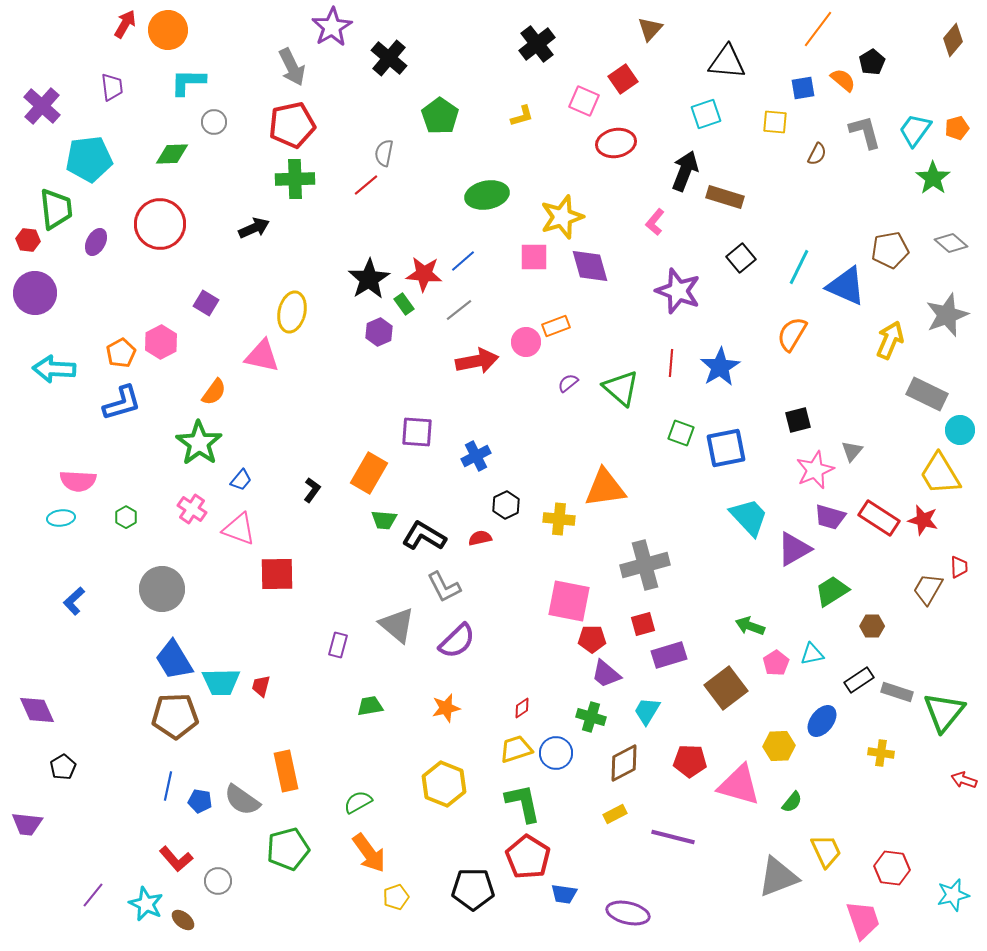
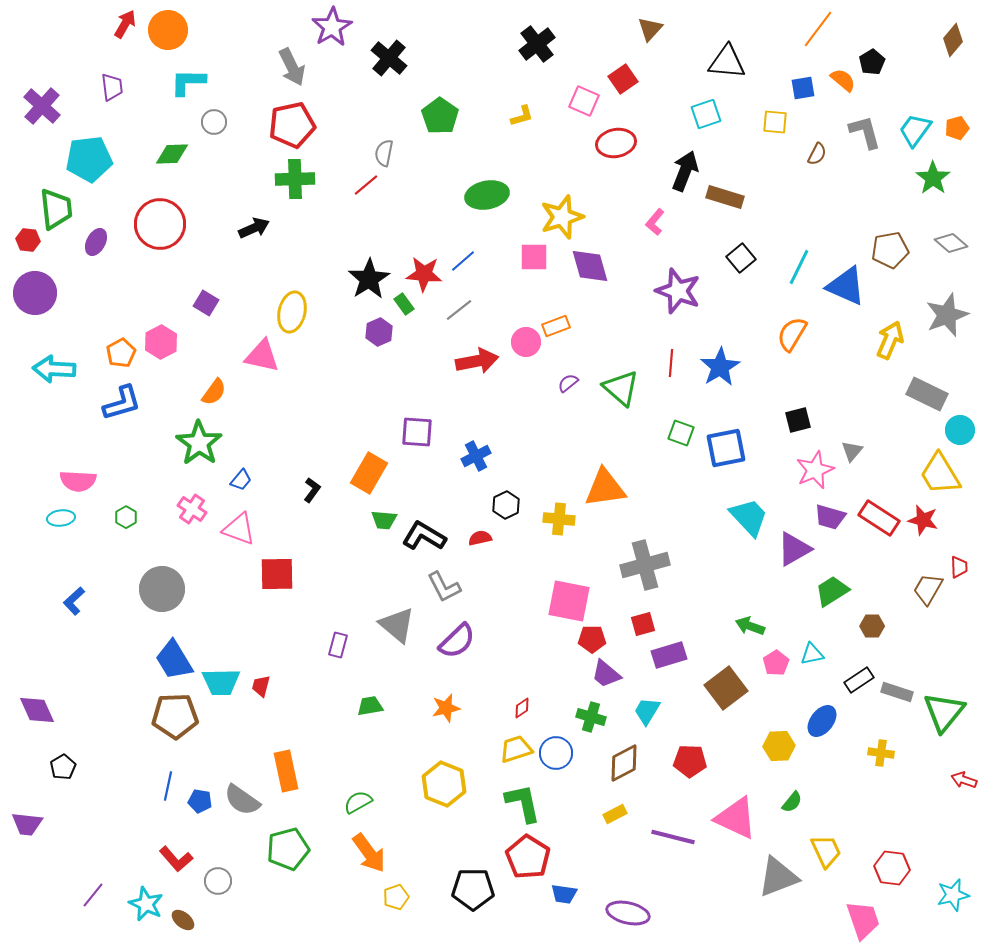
pink triangle at (739, 785): moved 3 px left, 33 px down; rotated 9 degrees clockwise
